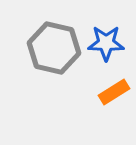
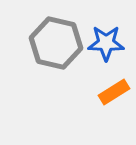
gray hexagon: moved 2 px right, 5 px up
